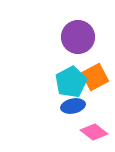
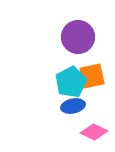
orange square: moved 3 px left, 1 px up; rotated 16 degrees clockwise
pink diamond: rotated 12 degrees counterclockwise
